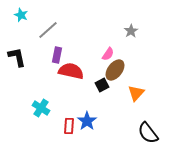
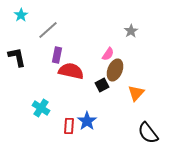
cyan star: rotated 16 degrees clockwise
brown ellipse: rotated 15 degrees counterclockwise
